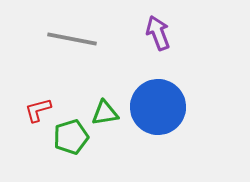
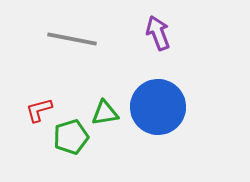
red L-shape: moved 1 px right
